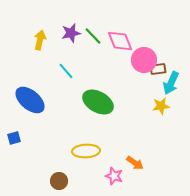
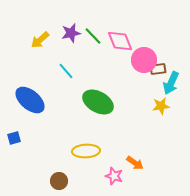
yellow arrow: rotated 144 degrees counterclockwise
